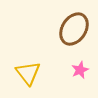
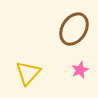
yellow triangle: rotated 20 degrees clockwise
